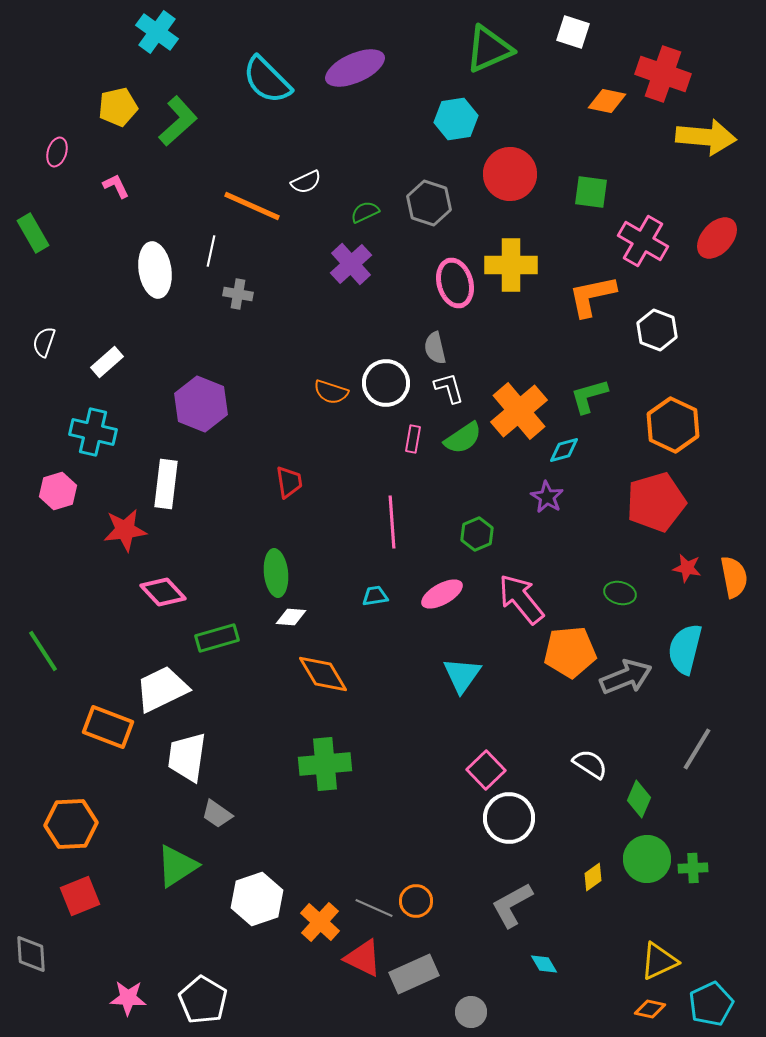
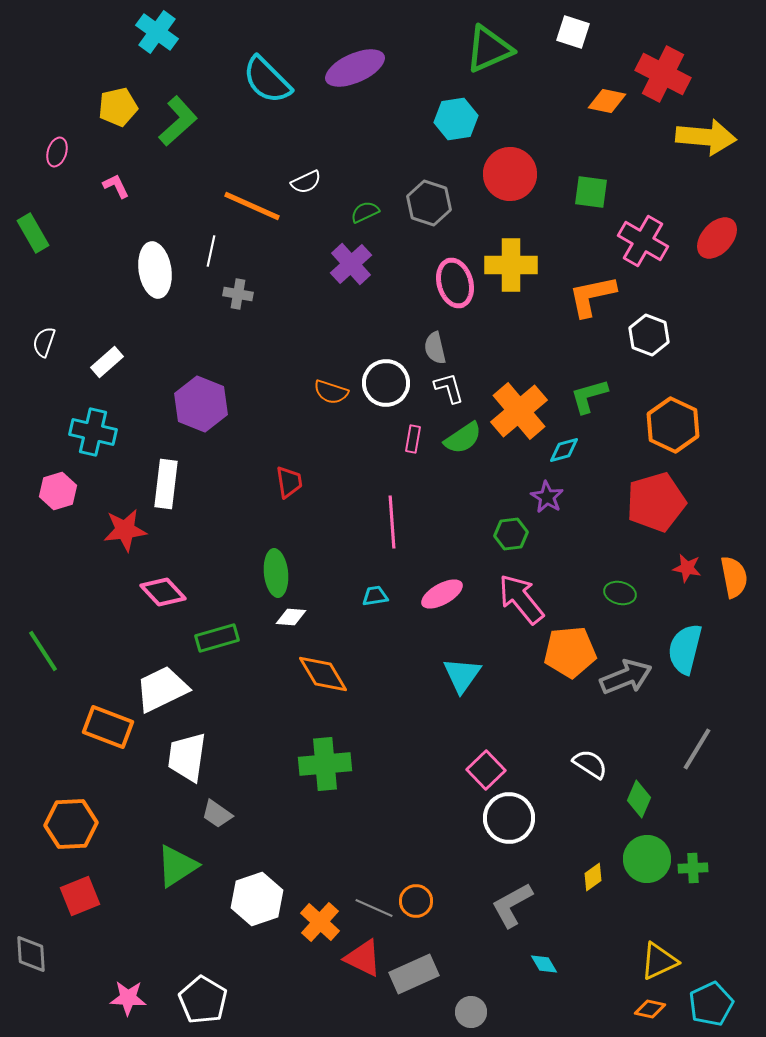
red cross at (663, 74): rotated 8 degrees clockwise
white hexagon at (657, 330): moved 8 px left, 5 px down
green hexagon at (477, 534): moved 34 px right; rotated 16 degrees clockwise
